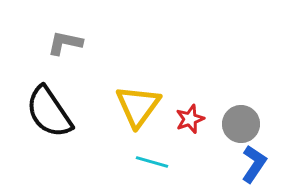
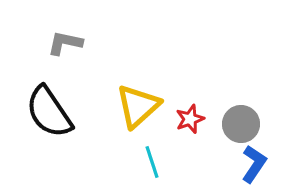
yellow triangle: rotated 12 degrees clockwise
cyan line: rotated 56 degrees clockwise
